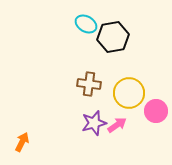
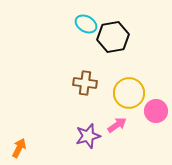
brown cross: moved 4 px left, 1 px up
purple star: moved 6 px left, 13 px down
orange arrow: moved 3 px left, 6 px down
